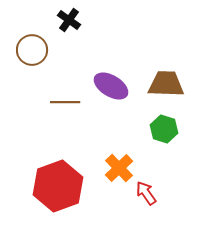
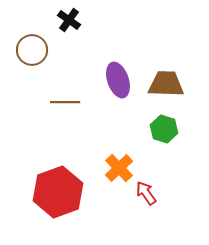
purple ellipse: moved 7 px right, 6 px up; rotated 40 degrees clockwise
red hexagon: moved 6 px down
